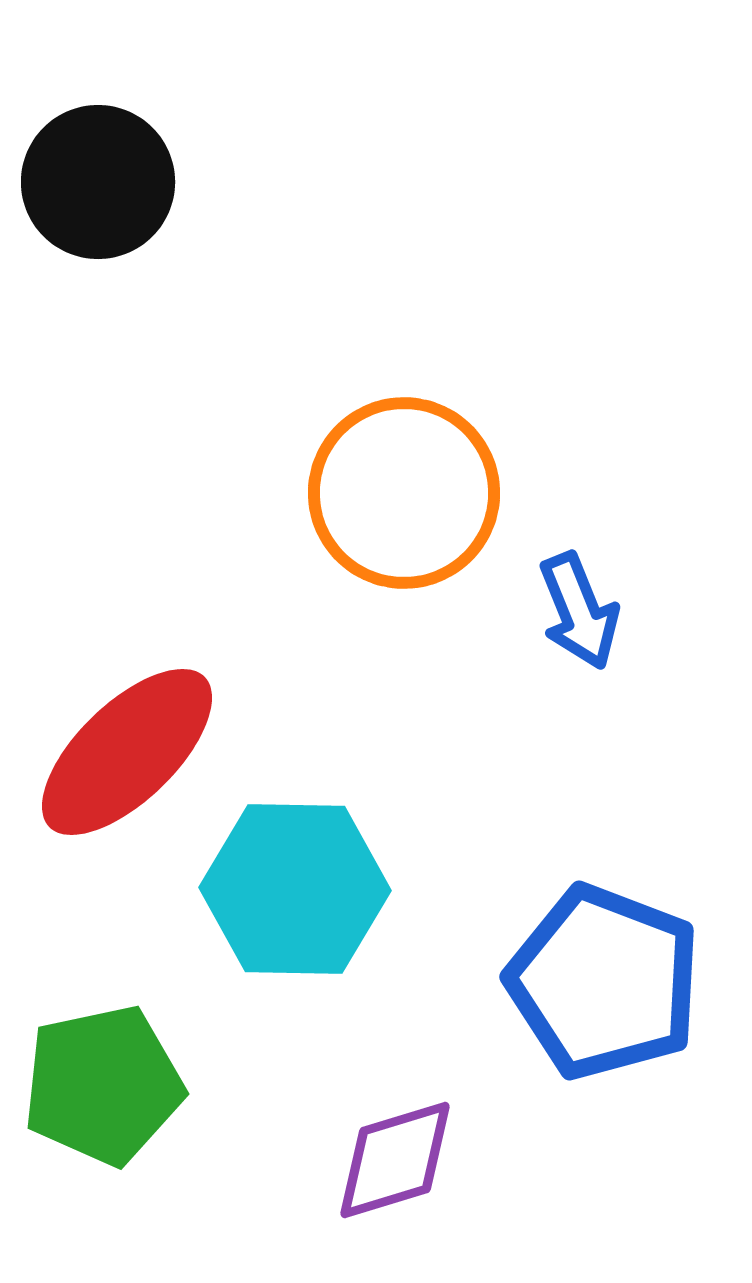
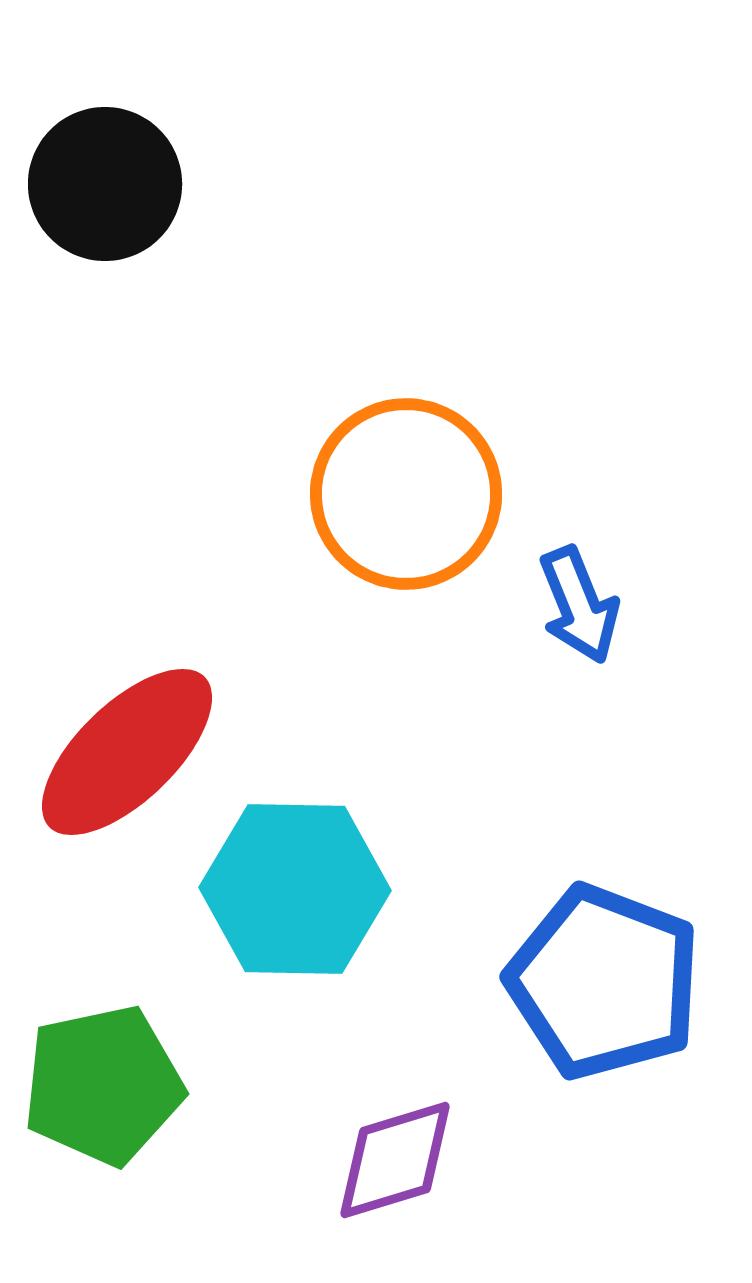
black circle: moved 7 px right, 2 px down
orange circle: moved 2 px right, 1 px down
blue arrow: moved 6 px up
